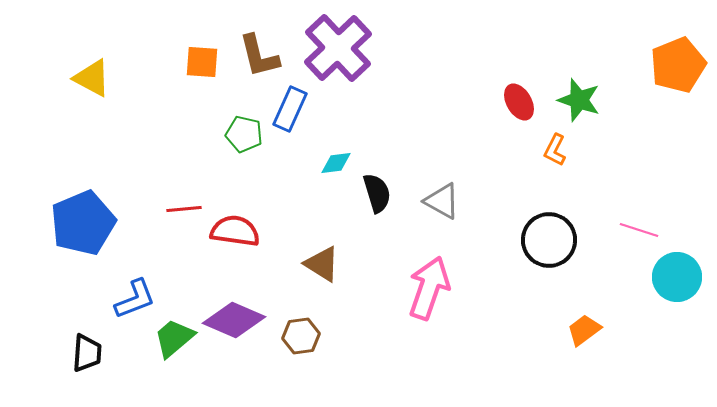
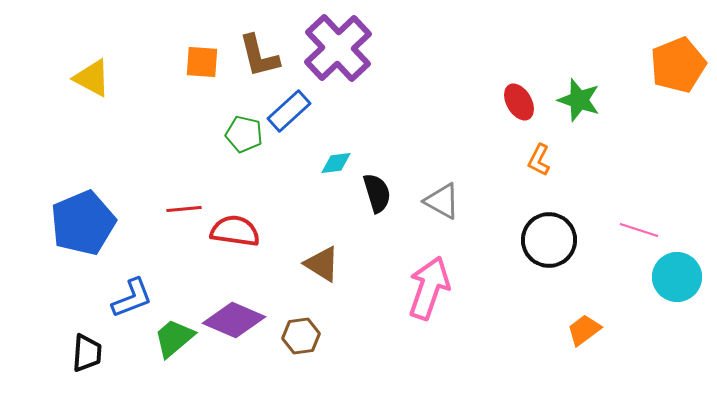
blue rectangle: moved 1 px left, 2 px down; rotated 24 degrees clockwise
orange L-shape: moved 16 px left, 10 px down
blue L-shape: moved 3 px left, 1 px up
